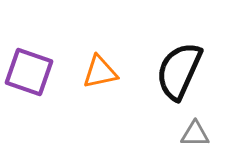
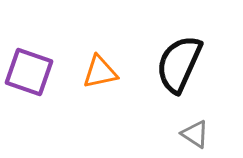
black semicircle: moved 7 px up
gray triangle: rotated 32 degrees clockwise
